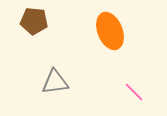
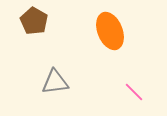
brown pentagon: rotated 24 degrees clockwise
